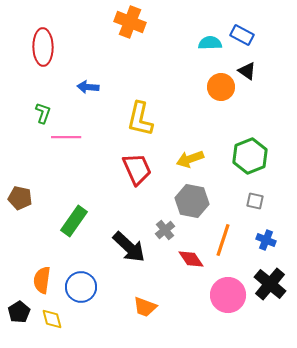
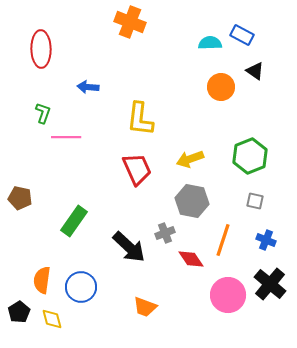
red ellipse: moved 2 px left, 2 px down
black triangle: moved 8 px right
yellow L-shape: rotated 6 degrees counterclockwise
gray cross: moved 3 px down; rotated 18 degrees clockwise
